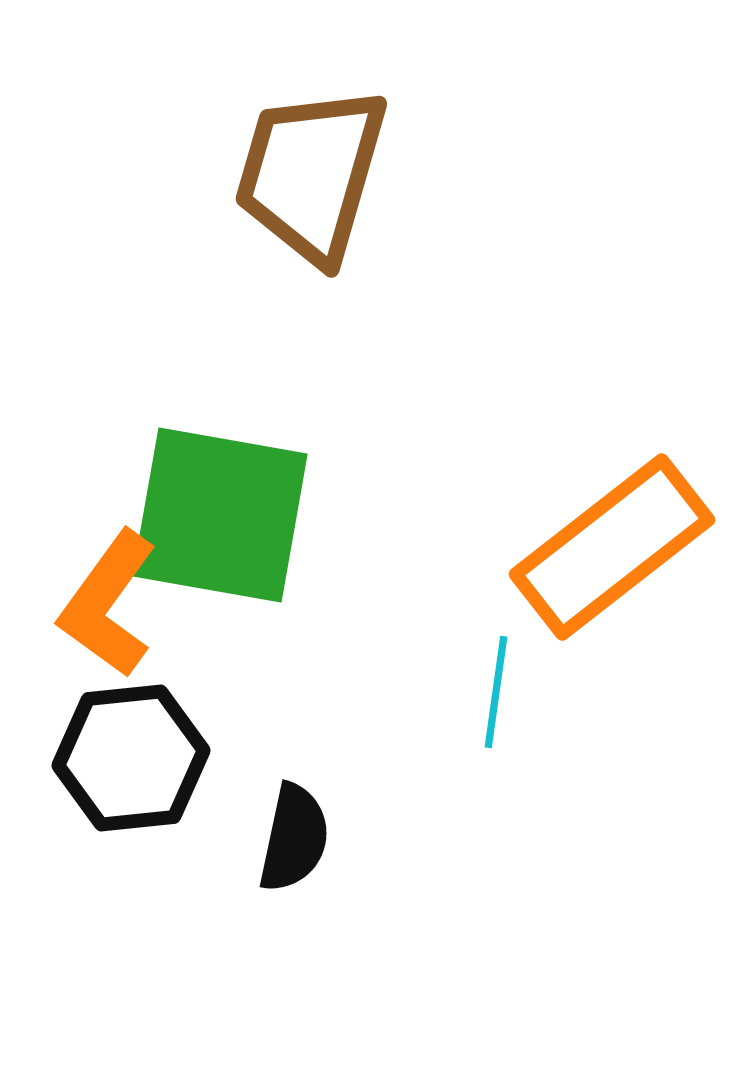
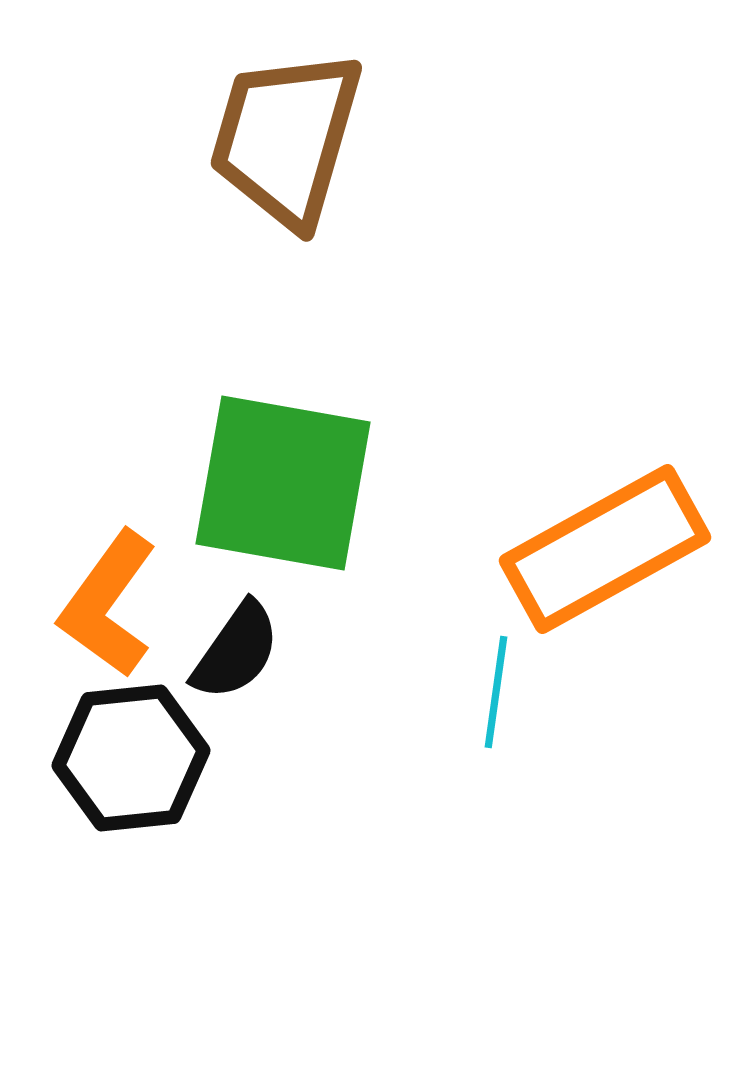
brown trapezoid: moved 25 px left, 36 px up
green square: moved 63 px right, 32 px up
orange rectangle: moved 7 px left, 2 px down; rotated 9 degrees clockwise
black semicircle: moved 58 px left, 187 px up; rotated 23 degrees clockwise
